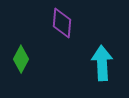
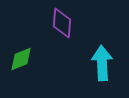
green diamond: rotated 40 degrees clockwise
